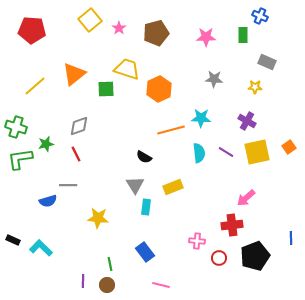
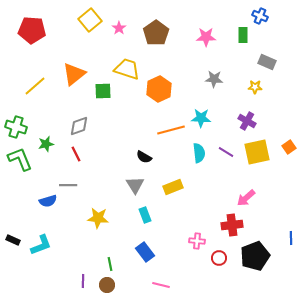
brown pentagon at (156, 33): rotated 20 degrees counterclockwise
green square at (106, 89): moved 3 px left, 2 px down
green L-shape at (20, 159): rotated 76 degrees clockwise
cyan rectangle at (146, 207): moved 1 px left, 8 px down; rotated 28 degrees counterclockwise
cyan L-shape at (41, 248): moved 3 px up; rotated 115 degrees clockwise
